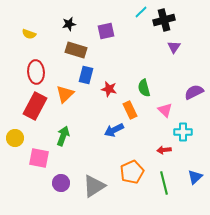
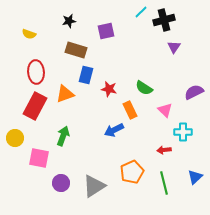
black star: moved 3 px up
green semicircle: rotated 42 degrees counterclockwise
orange triangle: rotated 24 degrees clockwise
